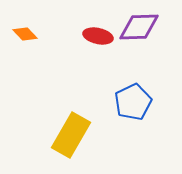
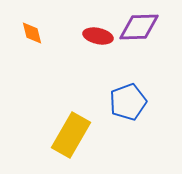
orange diamond: moved 7 px right, 1 px up; rotated 30 degrees clockwise
blue pentagon: moved 5 px left; rotated 6 degrees clockwise
